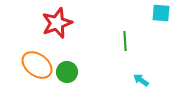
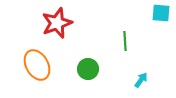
orange ellipse: rotated 24 degrees clockwise
green circle: moved 21 px right, 3 px up
cyan arrow: rotated 91 degrees clockwise
